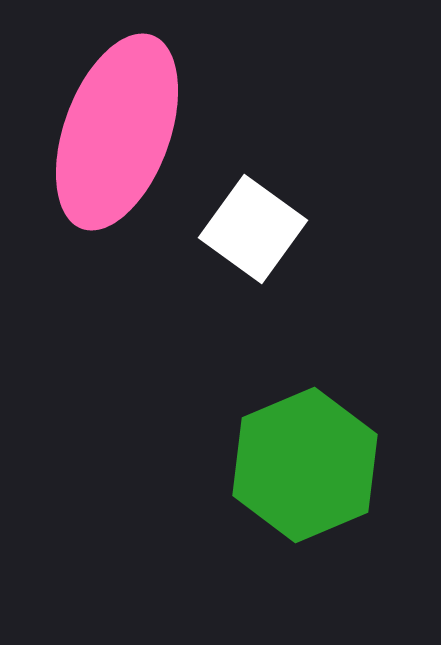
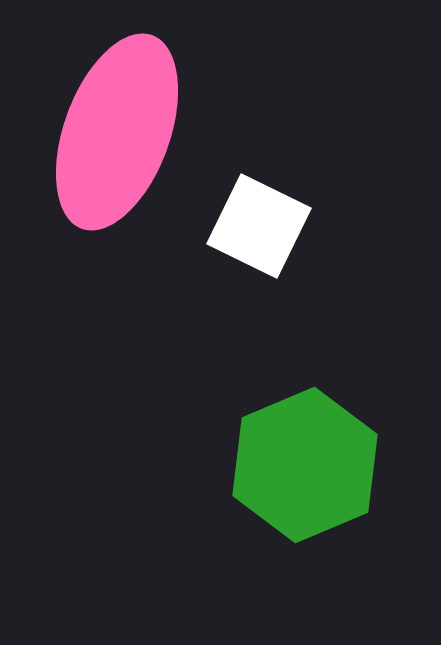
white square: moved 6 px right, 3 px up; rotated 10 degrees counterclockwise
